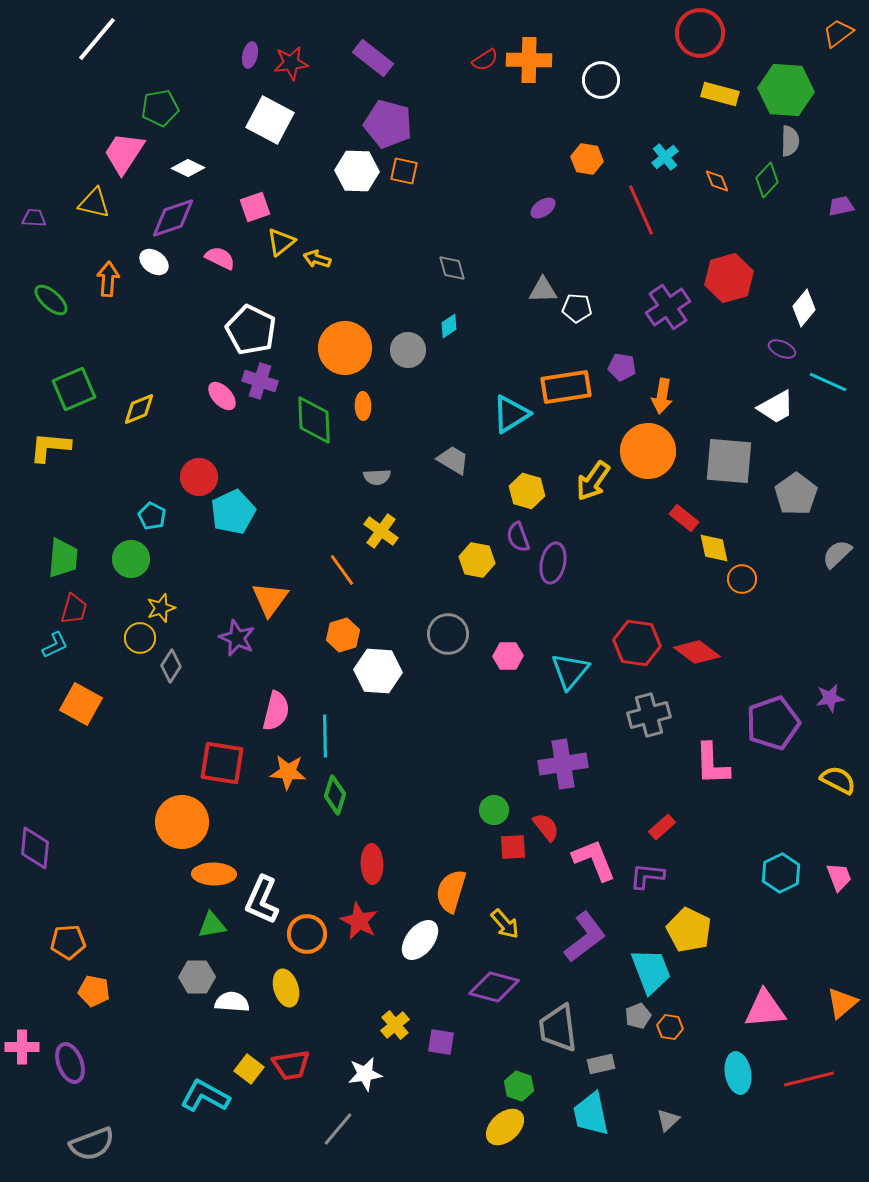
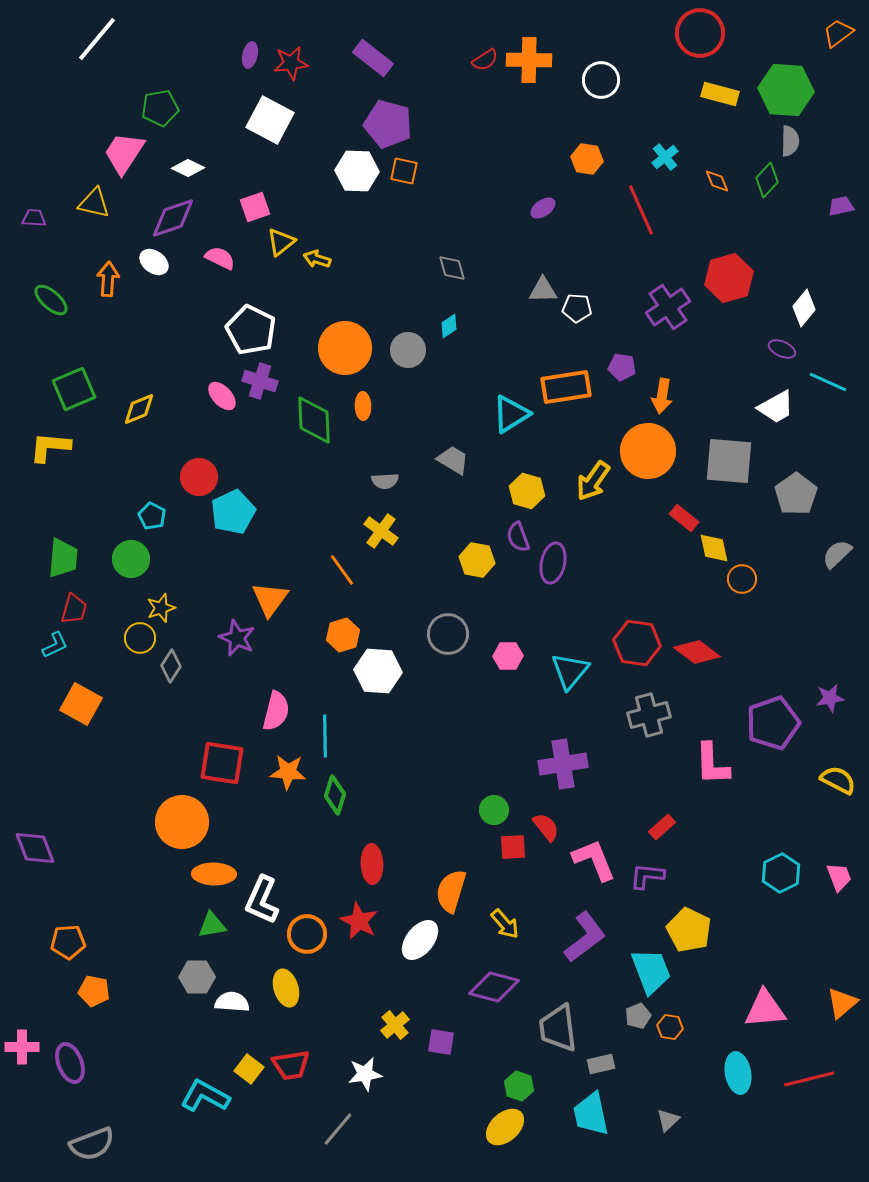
gray semicircle at (377, 477): moved 8 px right, 4 px down
purple diamond at (35, 848): rotated 27 degrees counterclockwise
